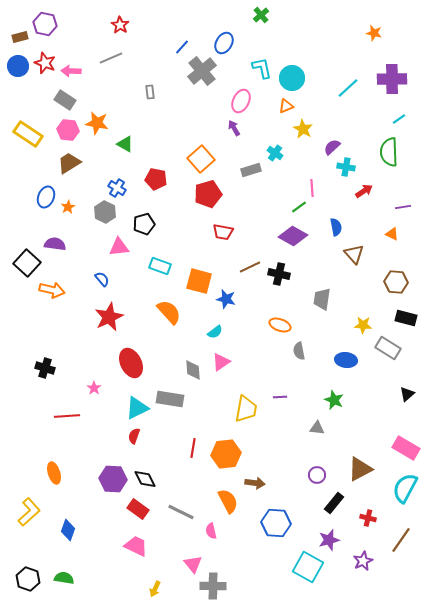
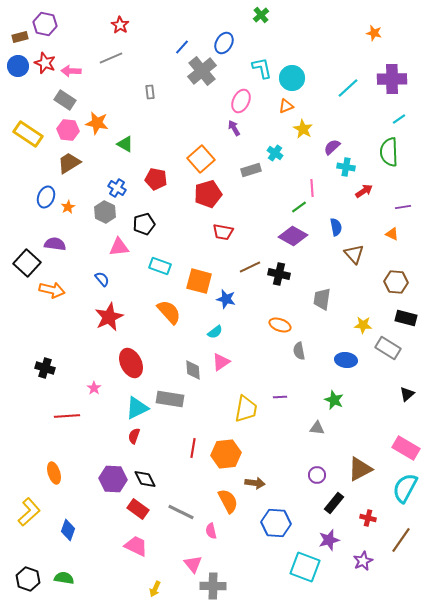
cyan square at (308, 567): moved 3 px left; rotated 8 degrees counterclockwise
